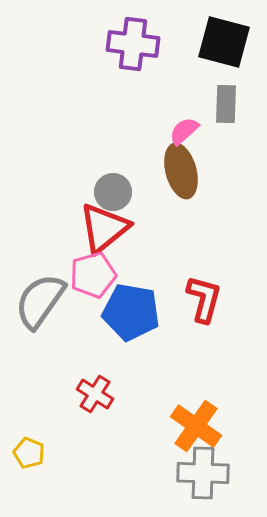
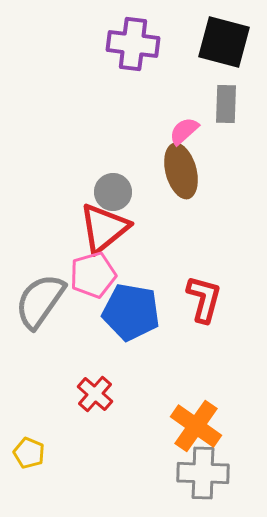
red cross: rotated 9 degrees clockwise
